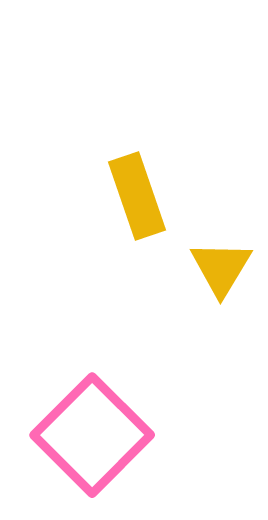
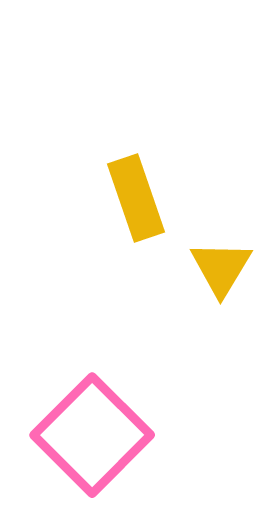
yellow rectangle: moved 1 px left, 2 px down
